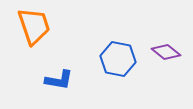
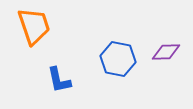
purple diamond: rotated 40 degrees counterclockwise
blue L-shape: rotated 68 degrees clockwise
